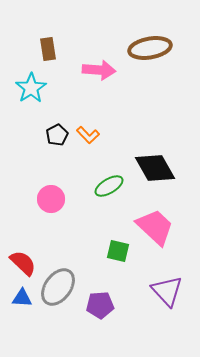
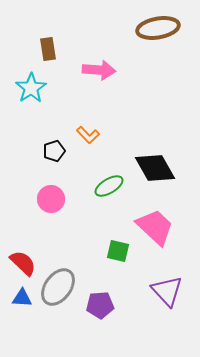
brown ellipse: moved 8 px right, 20 px up
black pentagon: moved 3 px left, 16 px down; rotated 10 degrees clockwise
